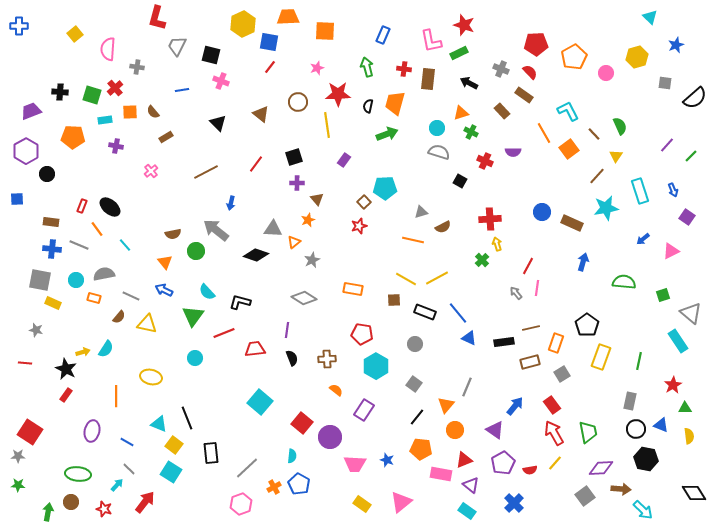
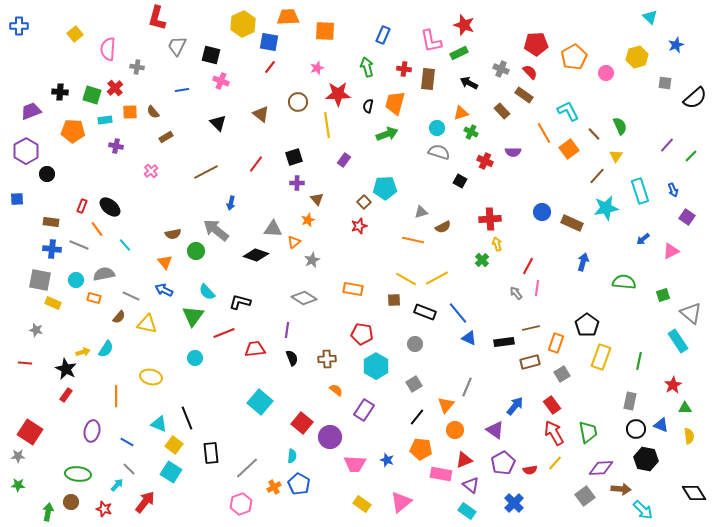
orange pentagon at (73, 137): moved 6 px up
gray square at (414, 384): rotated 21 degrees clockwise
